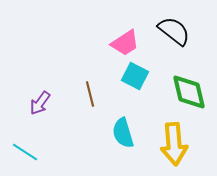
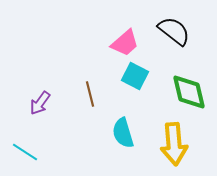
pink trapezoid: rotated 8 degrees counterclockwise
